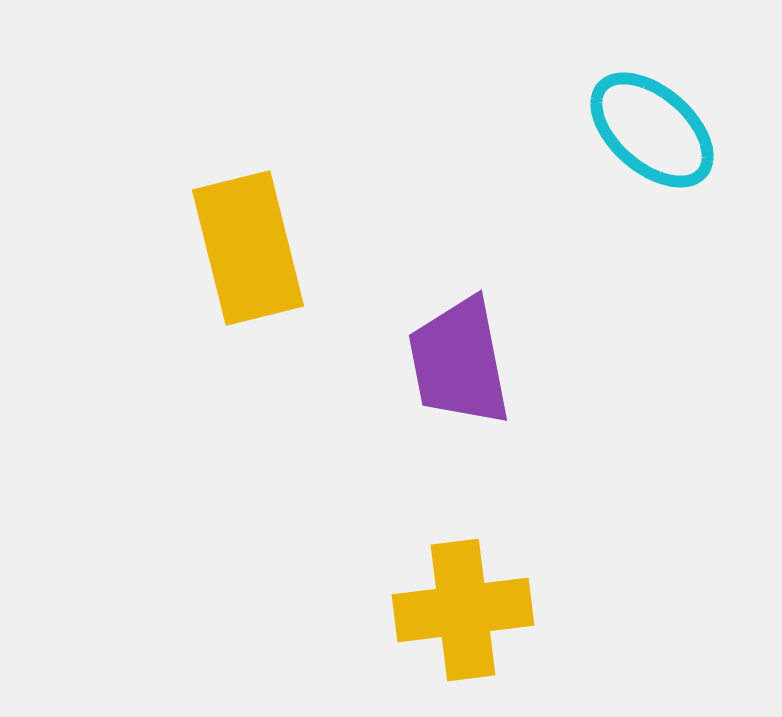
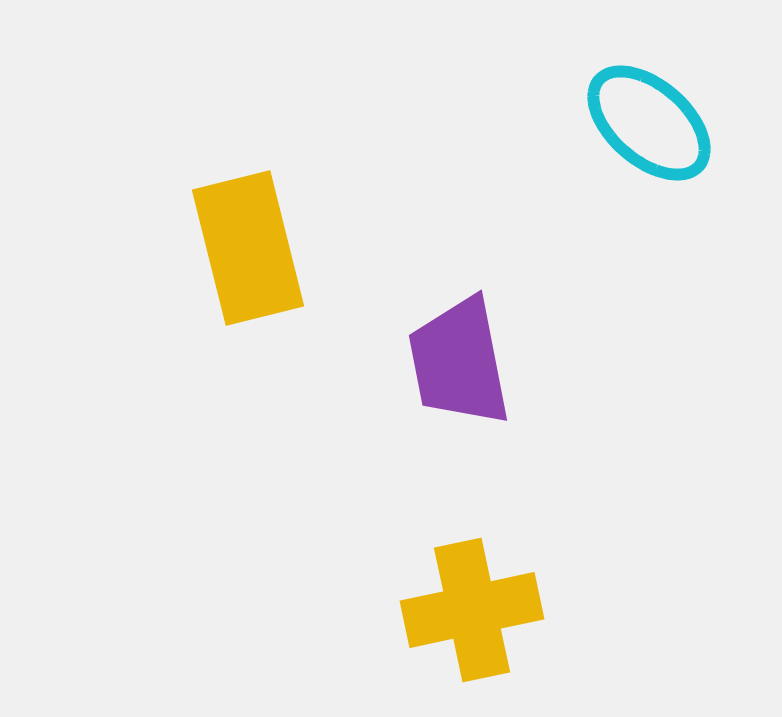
cyan ellipse: moved 3 px left, 7 px up
yellow cross: moved 9 px right; rotated 5 degrees counterclockwise
